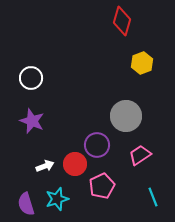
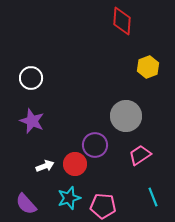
red diamond: rotated 12 degrees counterclockwise
yellow hexagon: moved 6 px right, 4 px down
purple circle: moved 2 px left
pink pentagon: moved 1 px right, 20 px down; rotated 30 degrees clockwise
cyan star: moved 12 px right, 1 px up
purple semicircle: rotated 25 degrees counterclockwise
